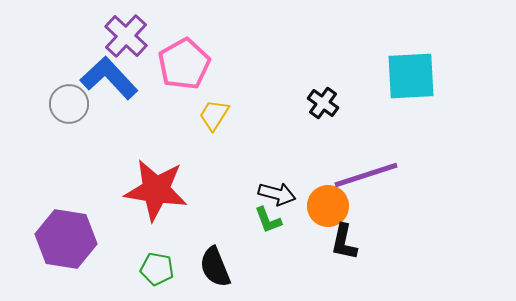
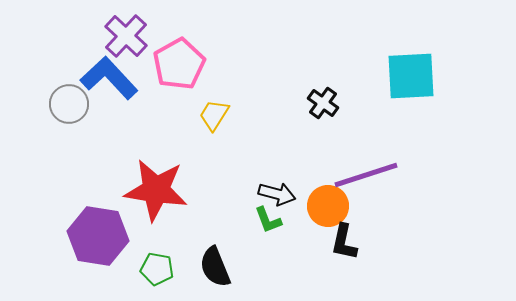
pink pentagon: moved 5 px left
purple hexagon: moved 32 px right, 3 px up
